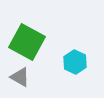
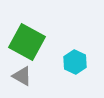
gray triangle: moved 2 px right, 1 px up
